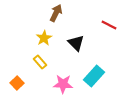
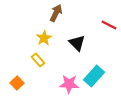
black triangle: moved 1 px right
yellow rectangle: moved 2 px left, 2 px up
pink star: moved 6 px right
